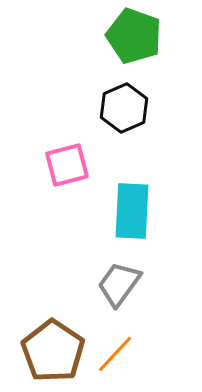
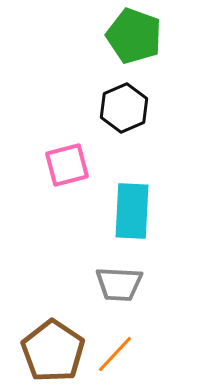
gray trapezoid: rotated 123 degrees counterclockwise
